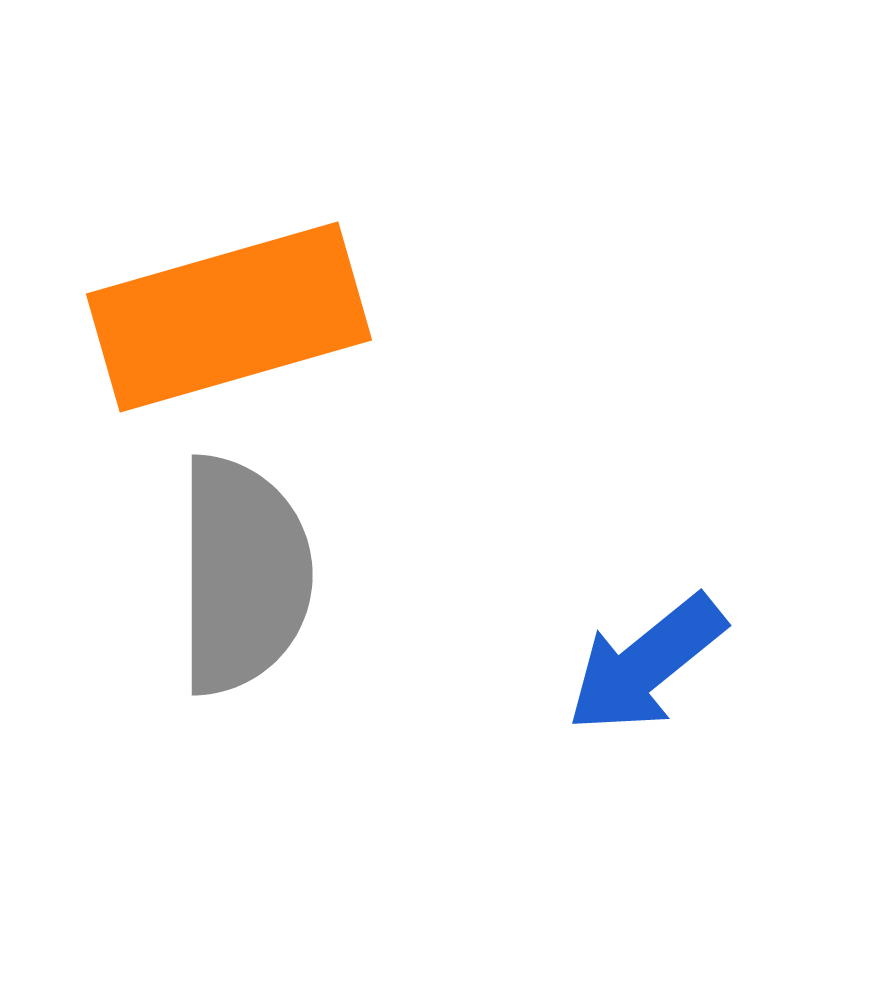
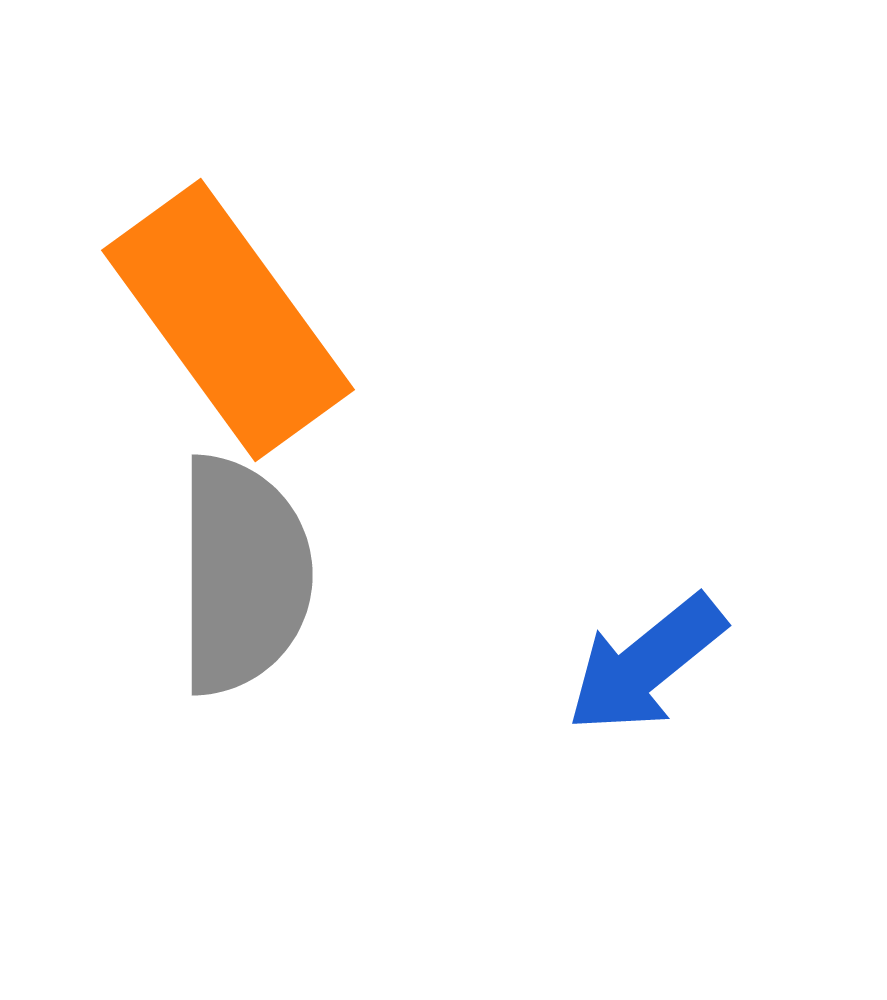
orange rectangle: moved 1 px left, 3 px down; rotated 70 degrees clockwise
